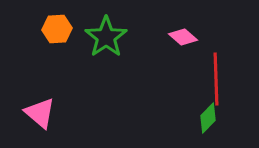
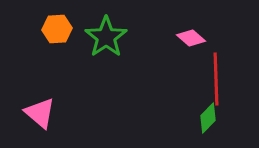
pink diamond: moved 8 px right, 1 px down
